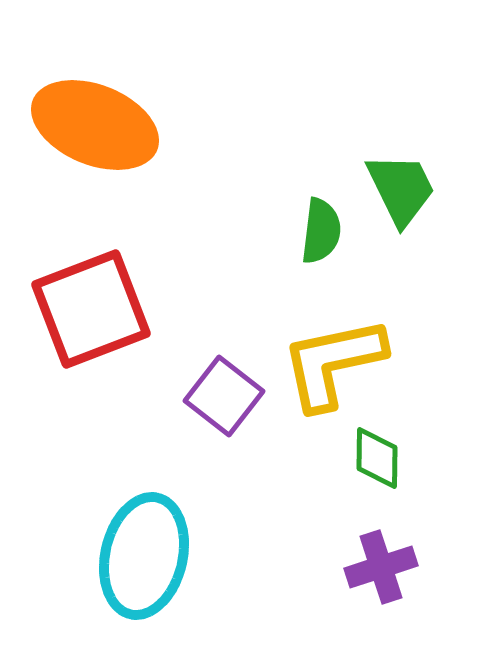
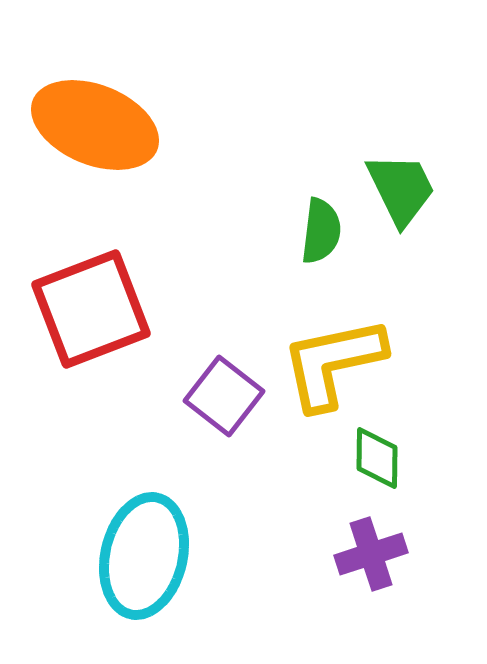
purple cross: moved 10 px left, 13 px up
